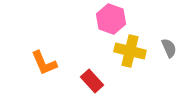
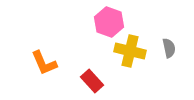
pink hexagon: moved 2 px left, 3 px down
gray semicircle: rotated 12 degrees clockwise
